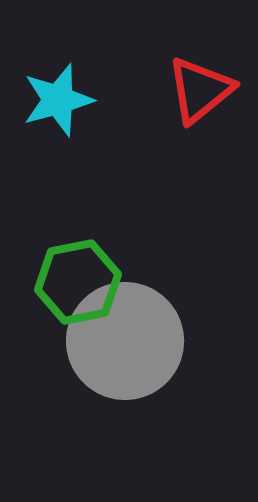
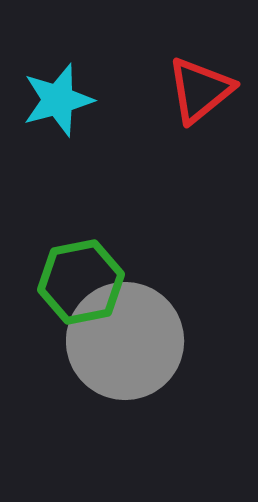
green hexagon: moved 3 px right
